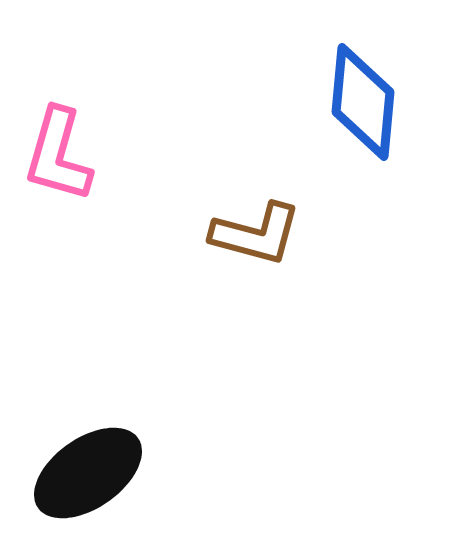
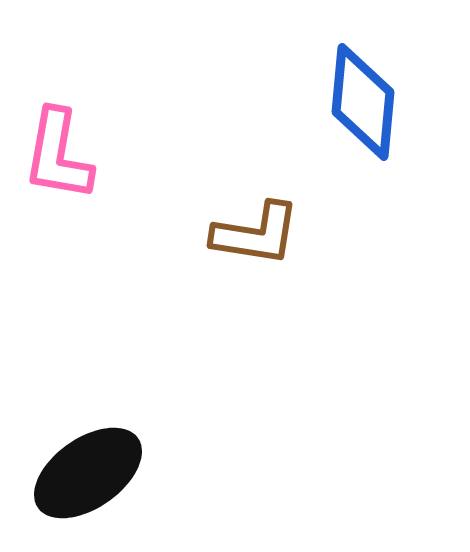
pink L-shape: rotated 6 degrees counterclockwise
brown L-shape: rotated 6 degrees counterclockwise
